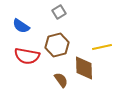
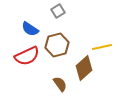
gray square: moved 1 px left, 1 px up
blue semicircle: moved 9 px right, 3 px down
red semicircle: rotated 35 degrees counterclockwise
brown diamond: rotated 50 degrees clockwise
brown semicircle: moved 1 px left, 4 px down
